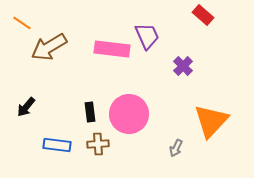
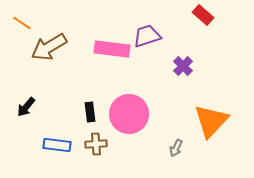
purple trapezoid: rotated 84 degrees counterclockwise
brown cross: moved 2 px left
